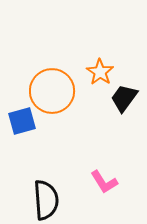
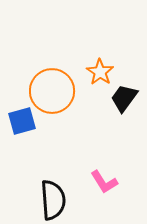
black semicircle: moved 7 px right
